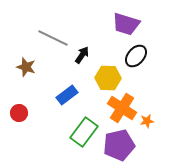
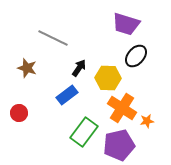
black arrow: moved 3 px left, 13 px down
brown star: moved 1 px right, 1 px down
